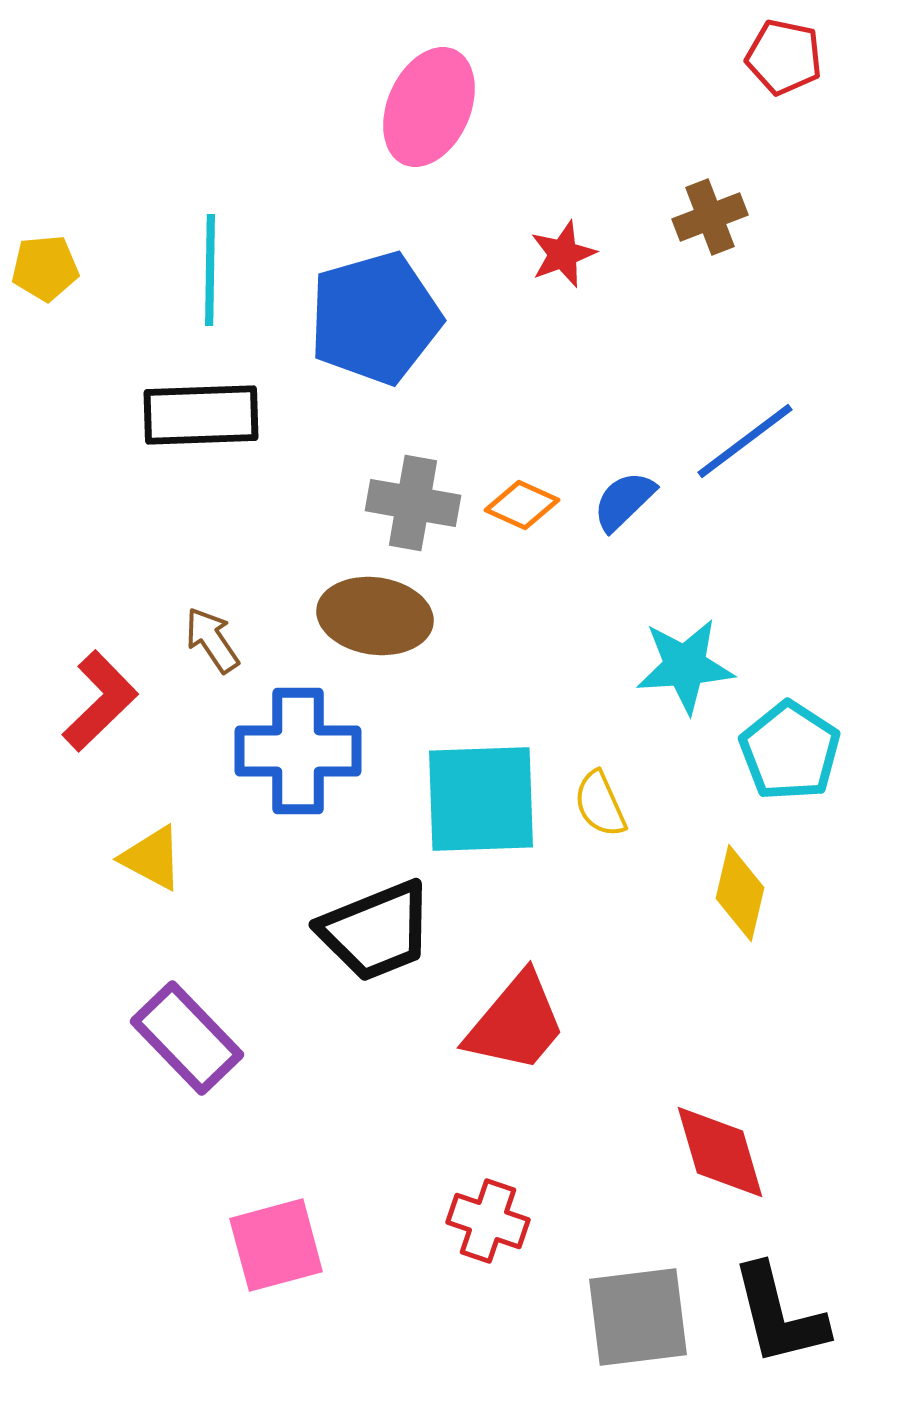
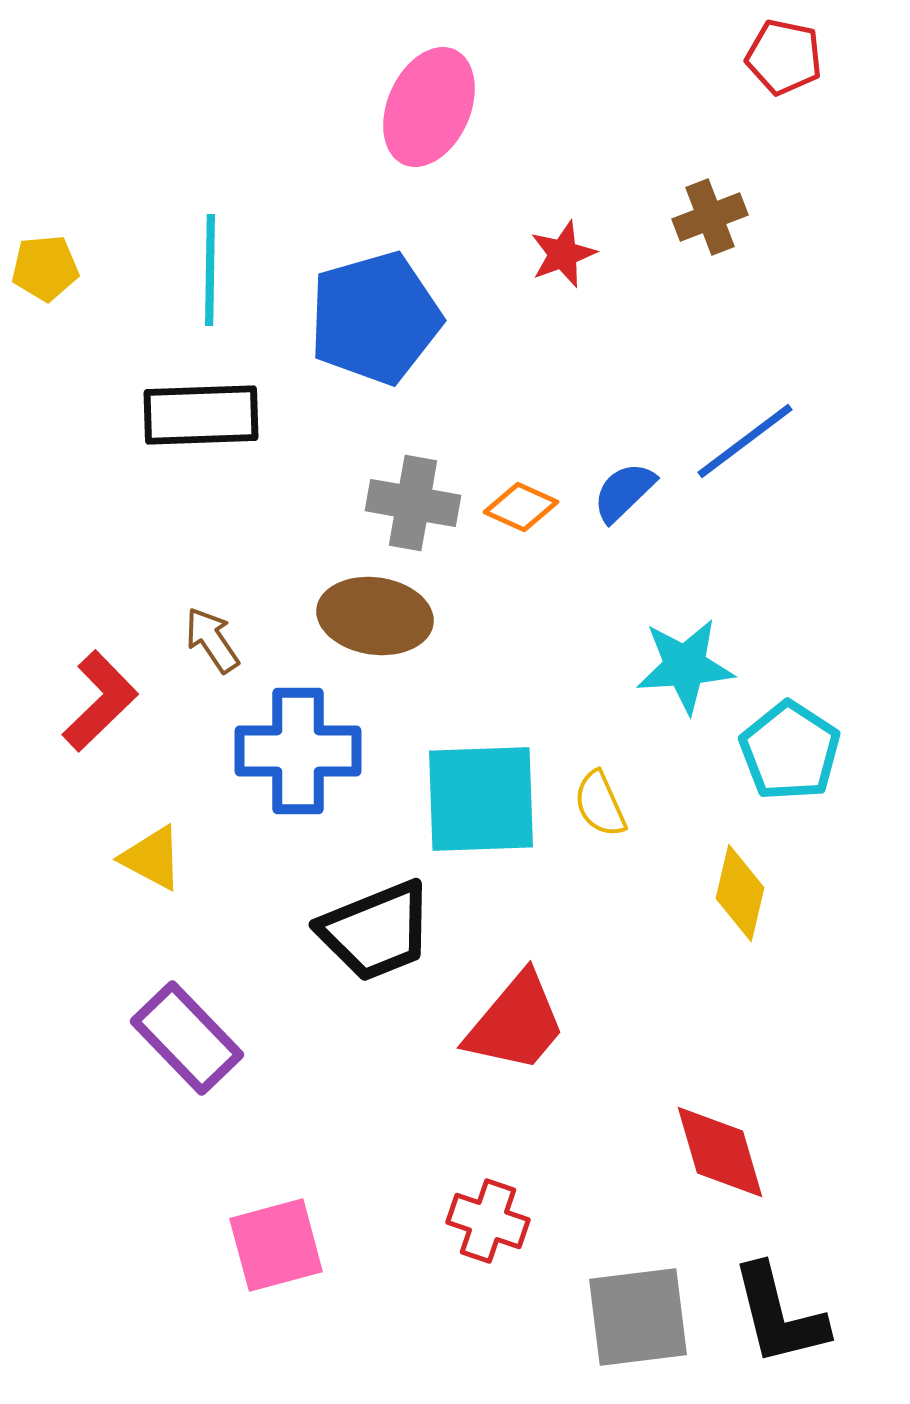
blue semicircle: moved 9 px up
orange diamond: moved 1 px left, 2 px down
